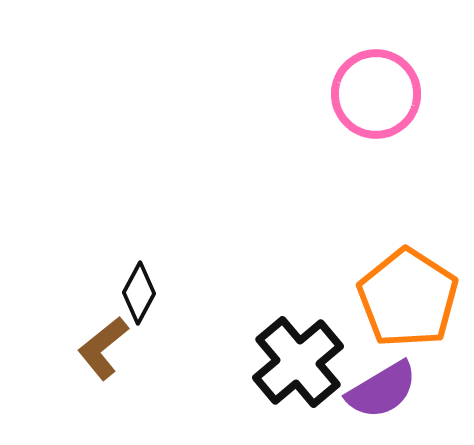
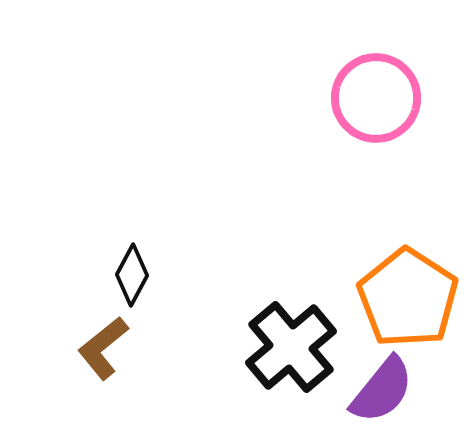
pink circle: moved 4 px down
black diamond: moved 7 px left, 18 px up
black cross: moved 7 px left, 15 px up
purple semicircle: rotated 20 degrees counterclockwise
